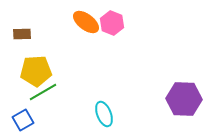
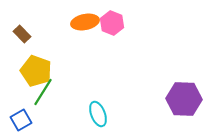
orange ellipse: moved 1 px left; rotated 48 degrees counterclockwise
brown rectangle: rotated 48 degrees clockwise
yellow pentagon: rotated 24 degrees clockwise
green line: rotated 28 degrees counterclockwise
cyan ellipse: moved 6 px left
blue square: moved 2 px left
